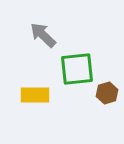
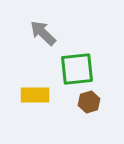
gray arrow: moved 2 px up
brown hexagon: moved 18 px left, 9 px down
